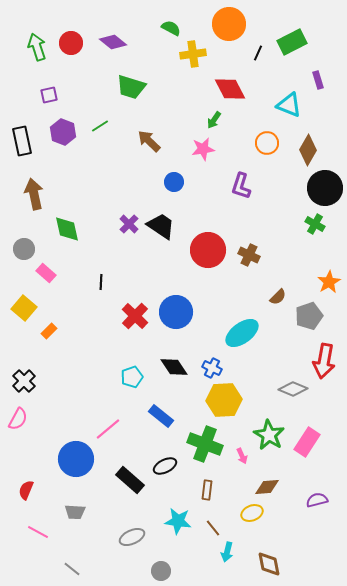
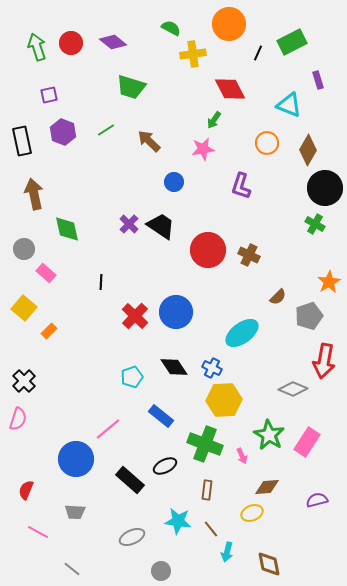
green line at (100, 126): moved 6 px right, 4 px down
pink semicircle at (18, 419): rotated 10 degrees counterclockwise
brown line at (213, 528): moved 2 px left, 1 px down
